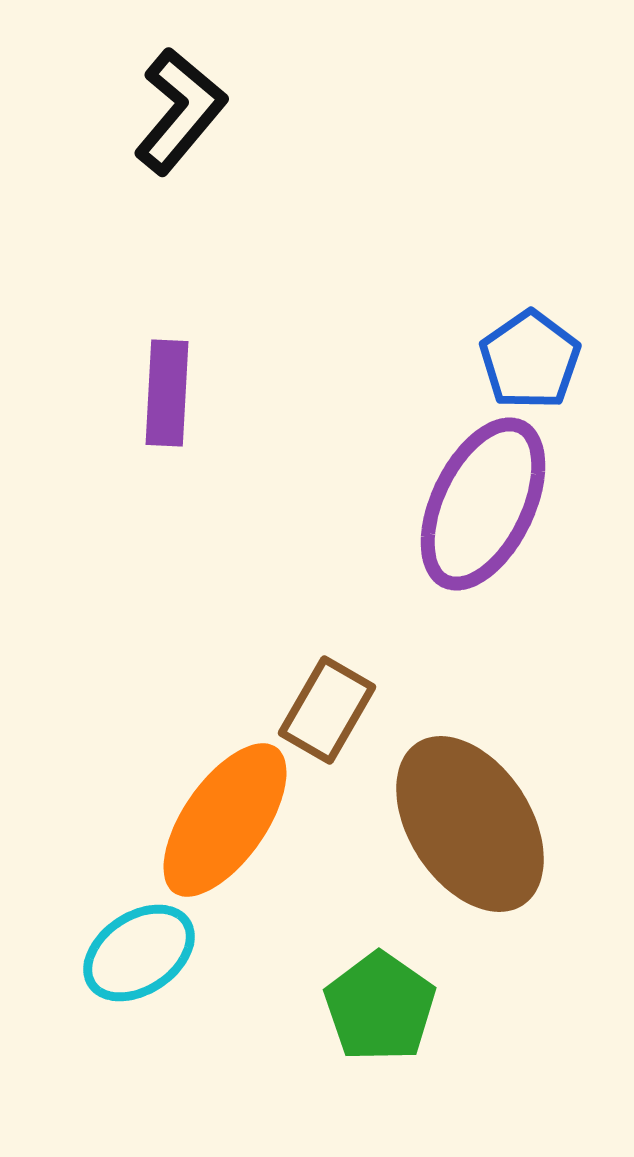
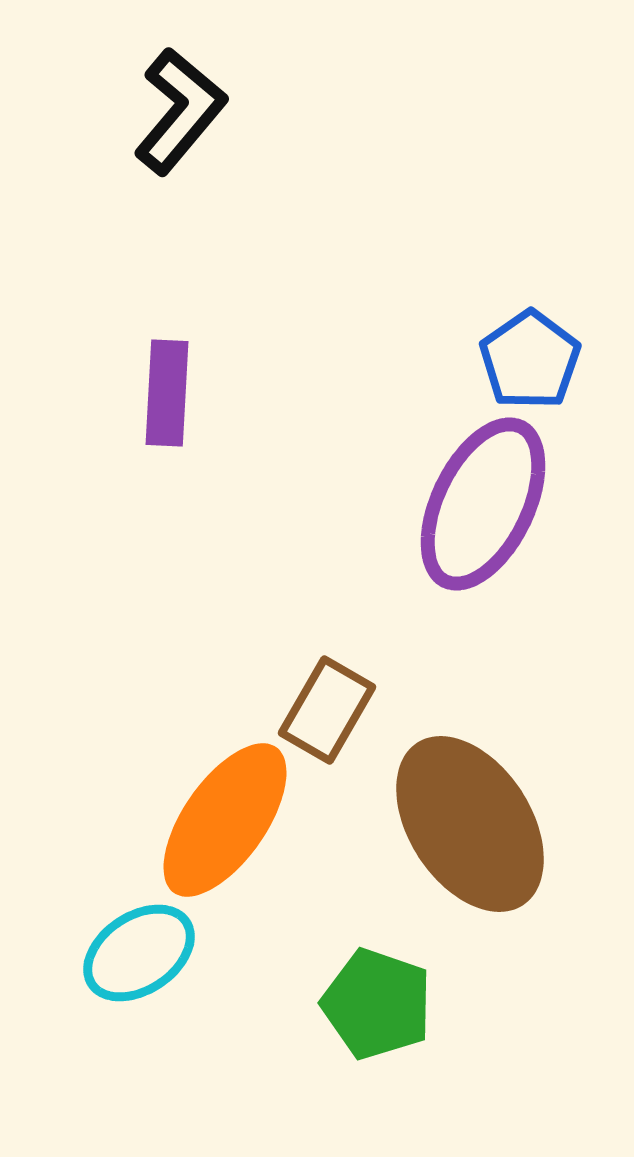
green pentagon: moved 3 px left, 3 px up; rotated 16 degrees counterclockwise
